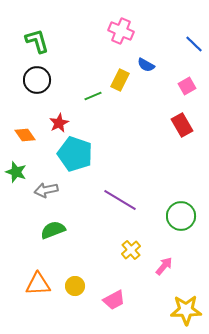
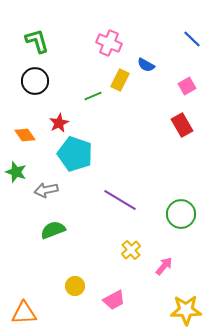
pink cross: moved 12 px left, 12 px down
blue line: moved 2 px left, 5 px up
black circle: moved 2 px left, 1 px down
green circle: moved 2 px up
orange triangle: moved 14 px left, 29 px down
